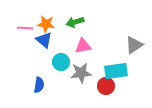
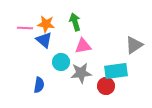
green arrow: rotated 90 degrees clockwise
